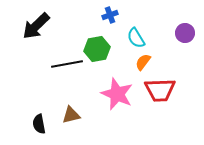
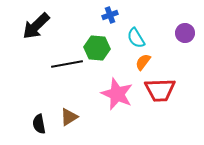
green hexagon: moved 1 px up; rotated 15 degrees clockwise
brown triangle: moved 2 px left, 2 px down; rotated 18 degrees counterclockwise
